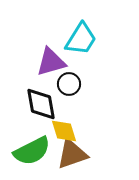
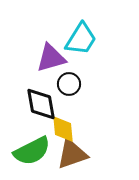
purple triangle: moved 4 px up
yellow diamond: moved 1 px left, 2 px up; rotated 12 degrees clockwise
